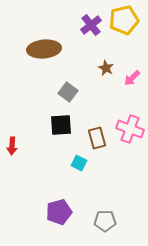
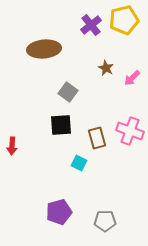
pink cross: moved 2 px down
